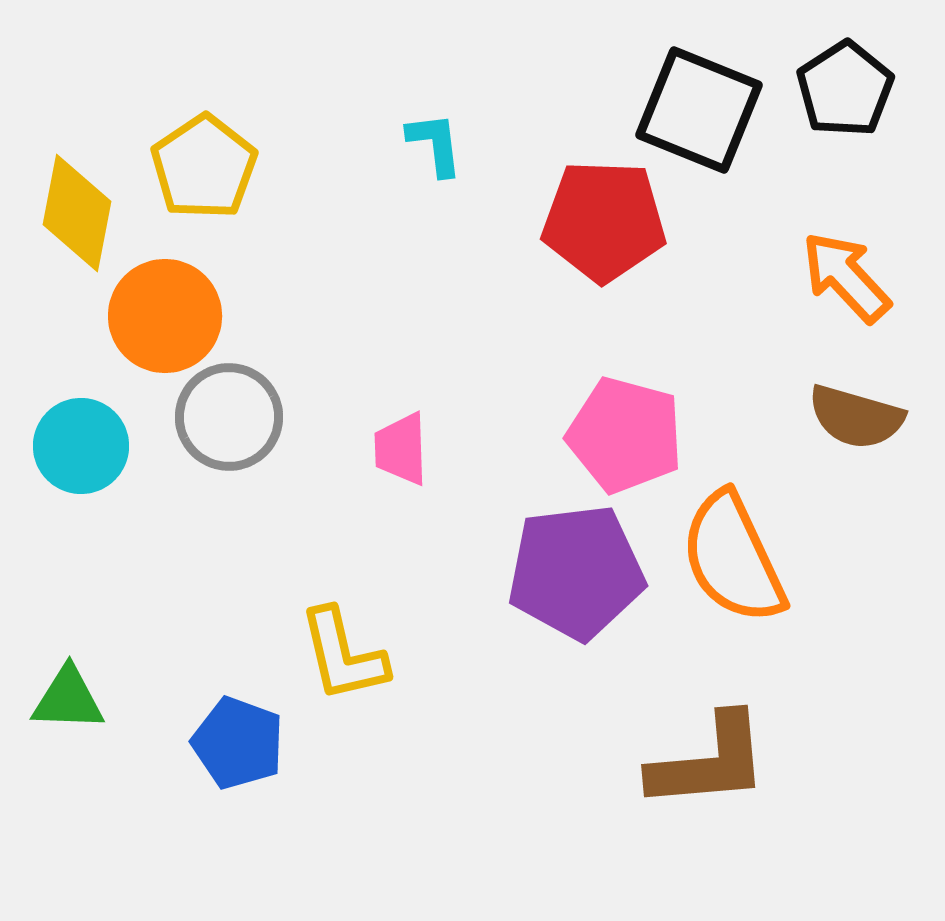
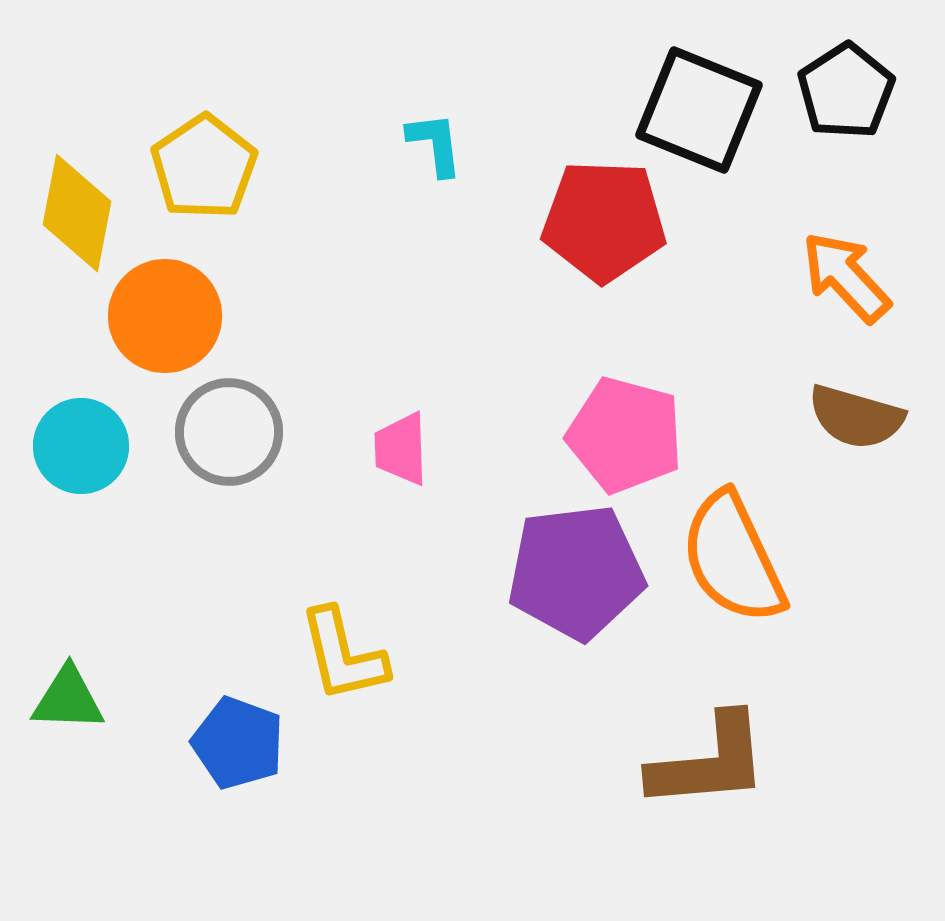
black pentagon: moved 1 px right, 2 px down
gray circle: moved 15 px down
